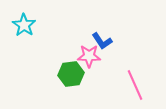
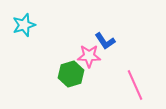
cyan star: rotated 20 degrees clockwise
blue L-shape: moved 3 px right
green hexagon: rotated 10 degrees counterclockwise
